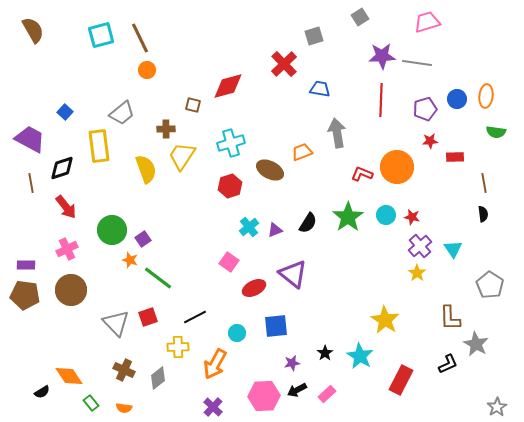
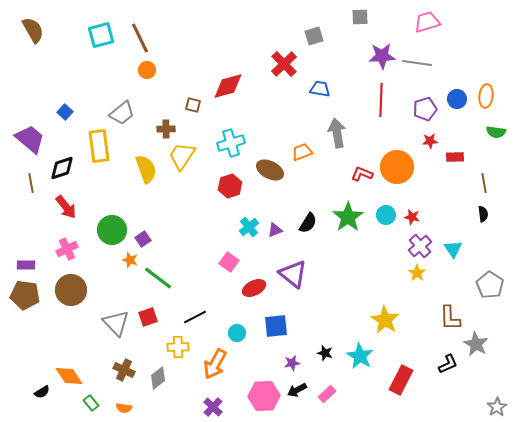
gray square at (360, 17): rotated 30 degrees clockwise
purple trapezoid at (30, 139): rotated 12 degrees clockwise
black star at (325, 353): rotated 21 degrees counterclockwise
